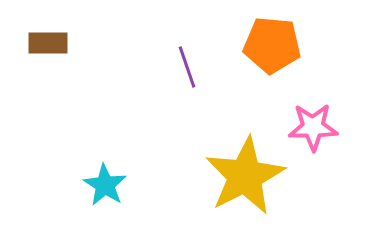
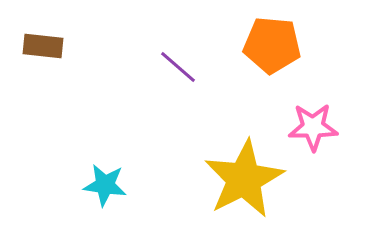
brown rectangle: moved 5 px left, 3 px down; rotated 6 degrees clockwise
purple line: moved 9 px left; rotated 30 degrees counterclockwise
yellow star: moved 1 px left, 3 px down
cyan star: rotated 24 degrees counterclockwise
